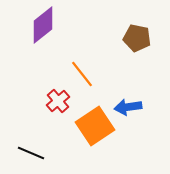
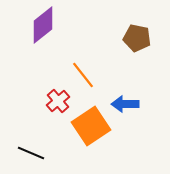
orange line: moved 1 px right, 1 px down
blue arrow: moved 3 px left, 3 px up; rotated 8 degrees clockwise
orange square: moved 4 px left
